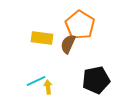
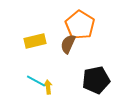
yellow rectangle: moved 7 px left, 3 px down; rotated 20 degrees counterclockwise
cyan line: rotated 54 degrees clockwise
